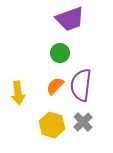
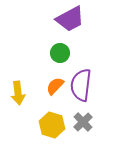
purple trapezoid: rotated 8 degrees counterclockwise
